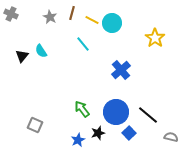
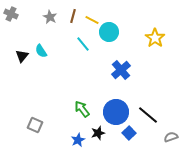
brown line: moved 1 px right, 3 px down
cyan circle: moved 3 px left, 9 px down
gray semicircle: rotated 32 degrees counterclockwise
